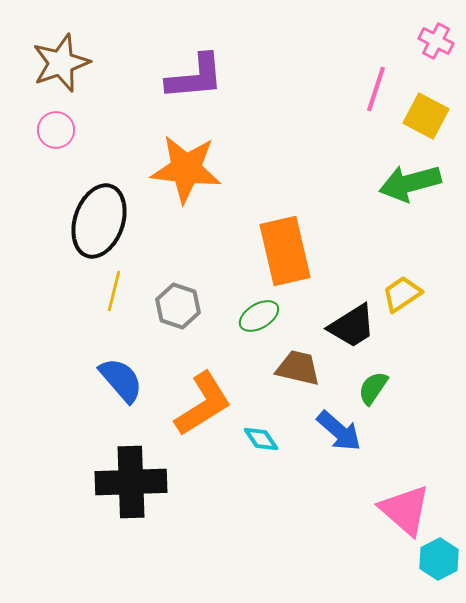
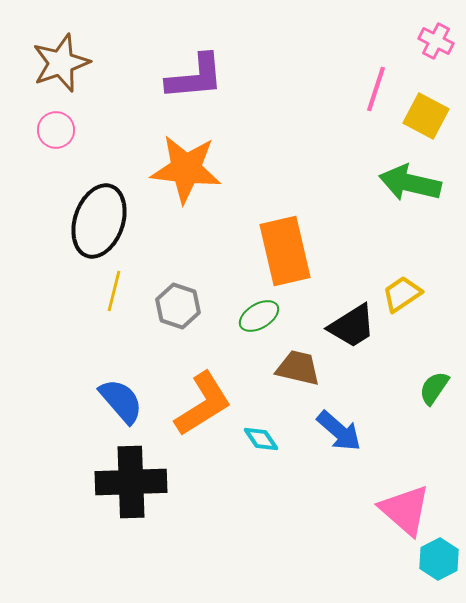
green arrow: rotated 28 degrees clockwise
blue semicircle: moved 21 px down
green semicircle: moved 61 px right
